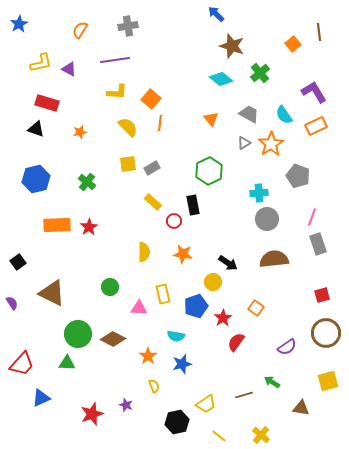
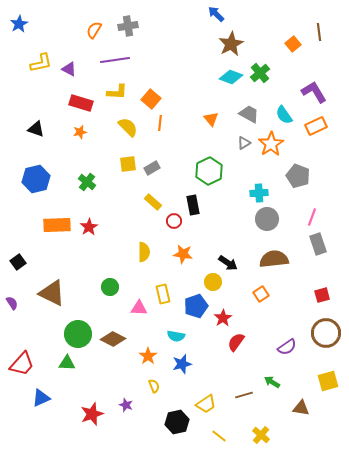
orange semicircle at (80, 30): moved 14 px right
brown star at (232, 46): moved 1 px left, 2 px up; rotated 25 degrees clockwise
cyan diamond at (221, 79): moved 10 px right, 2 px up; rotated 20 degrees counterclockwise
red rectangle at (47, 103): moved 34 px right
orange square at (256, 308): moved 5 px right, 14 px up; rotated 21 degrees clockwise
